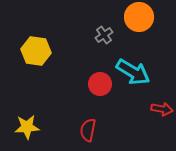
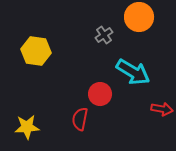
red circle: moved 10 px down
red semicircle: moved 8 px left, 11 px up
